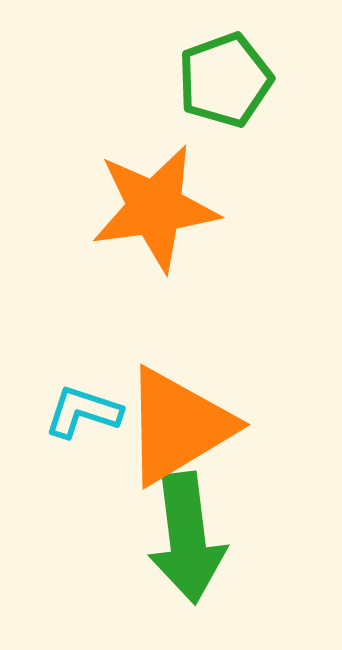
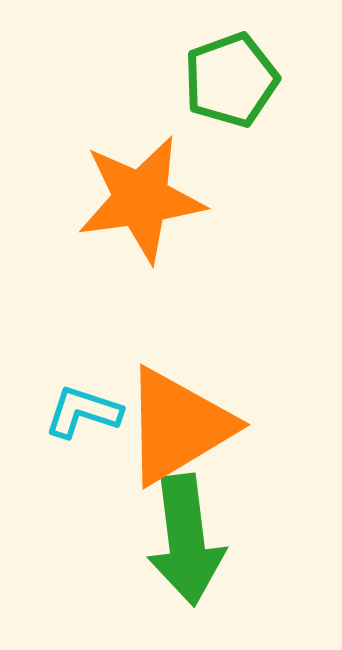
green pentagon: moved 6 px right
orange star: moved 14 px left, 9 px up
green arrow: moved 1 px left, 2 px down
